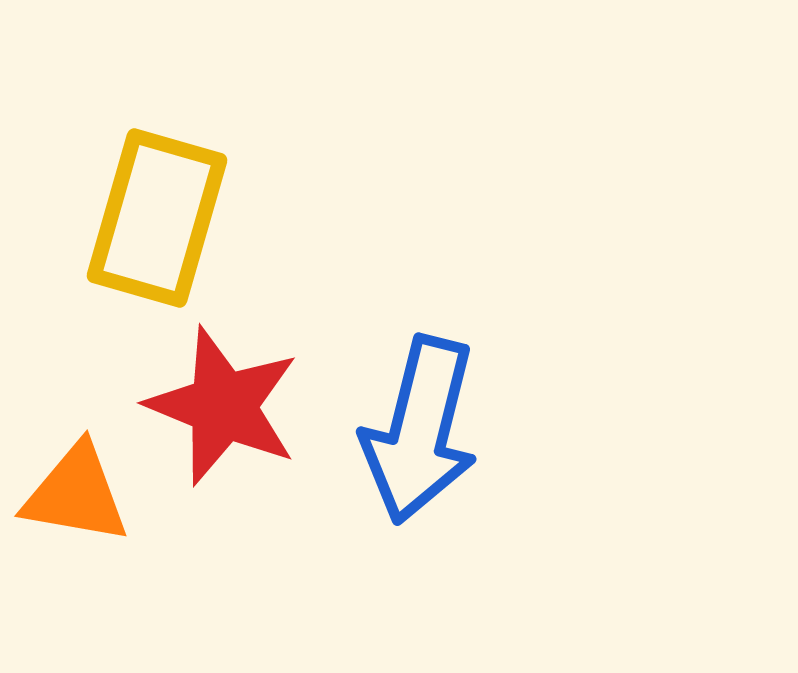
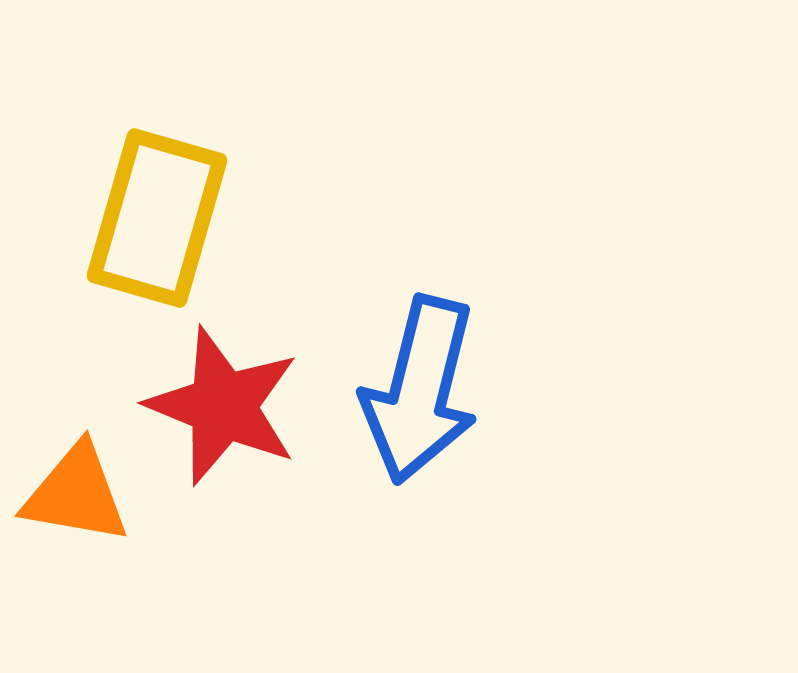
blue arrow: moved 40 px up
